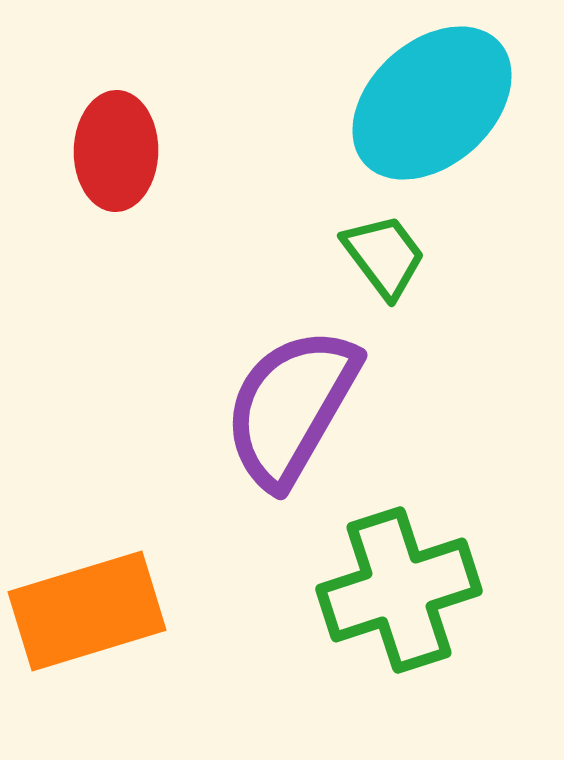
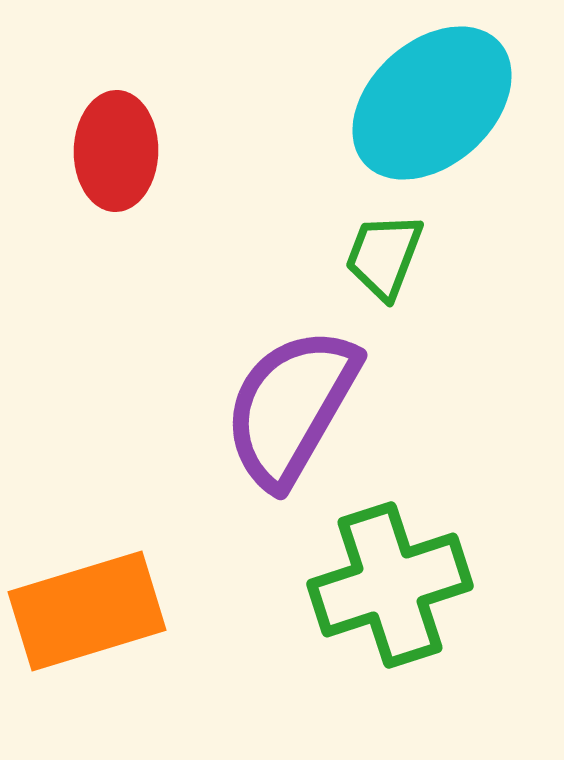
green trapezoid: rotated 122 degrees counterclockwise
green cross: moved 9 px left, 5 px up
